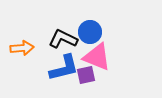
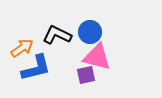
black L-shape: moved 6 px left, 4 px up
orange arrow: rotated 30 degrees counterclockwise
pink triangle: rotated 8 degrees counterclockwise
blue L-shape: moved 28 px left
